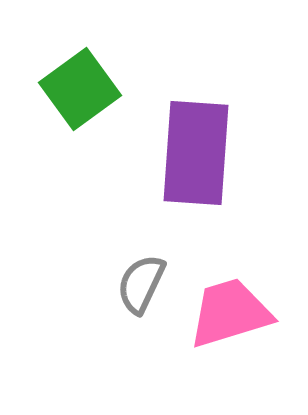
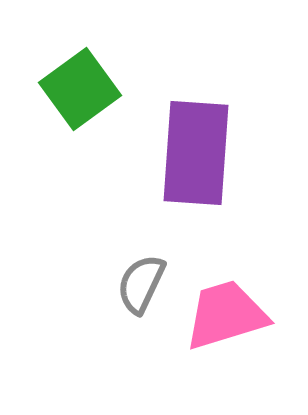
pink trapezoid: moved 4 px left, 2 px down
